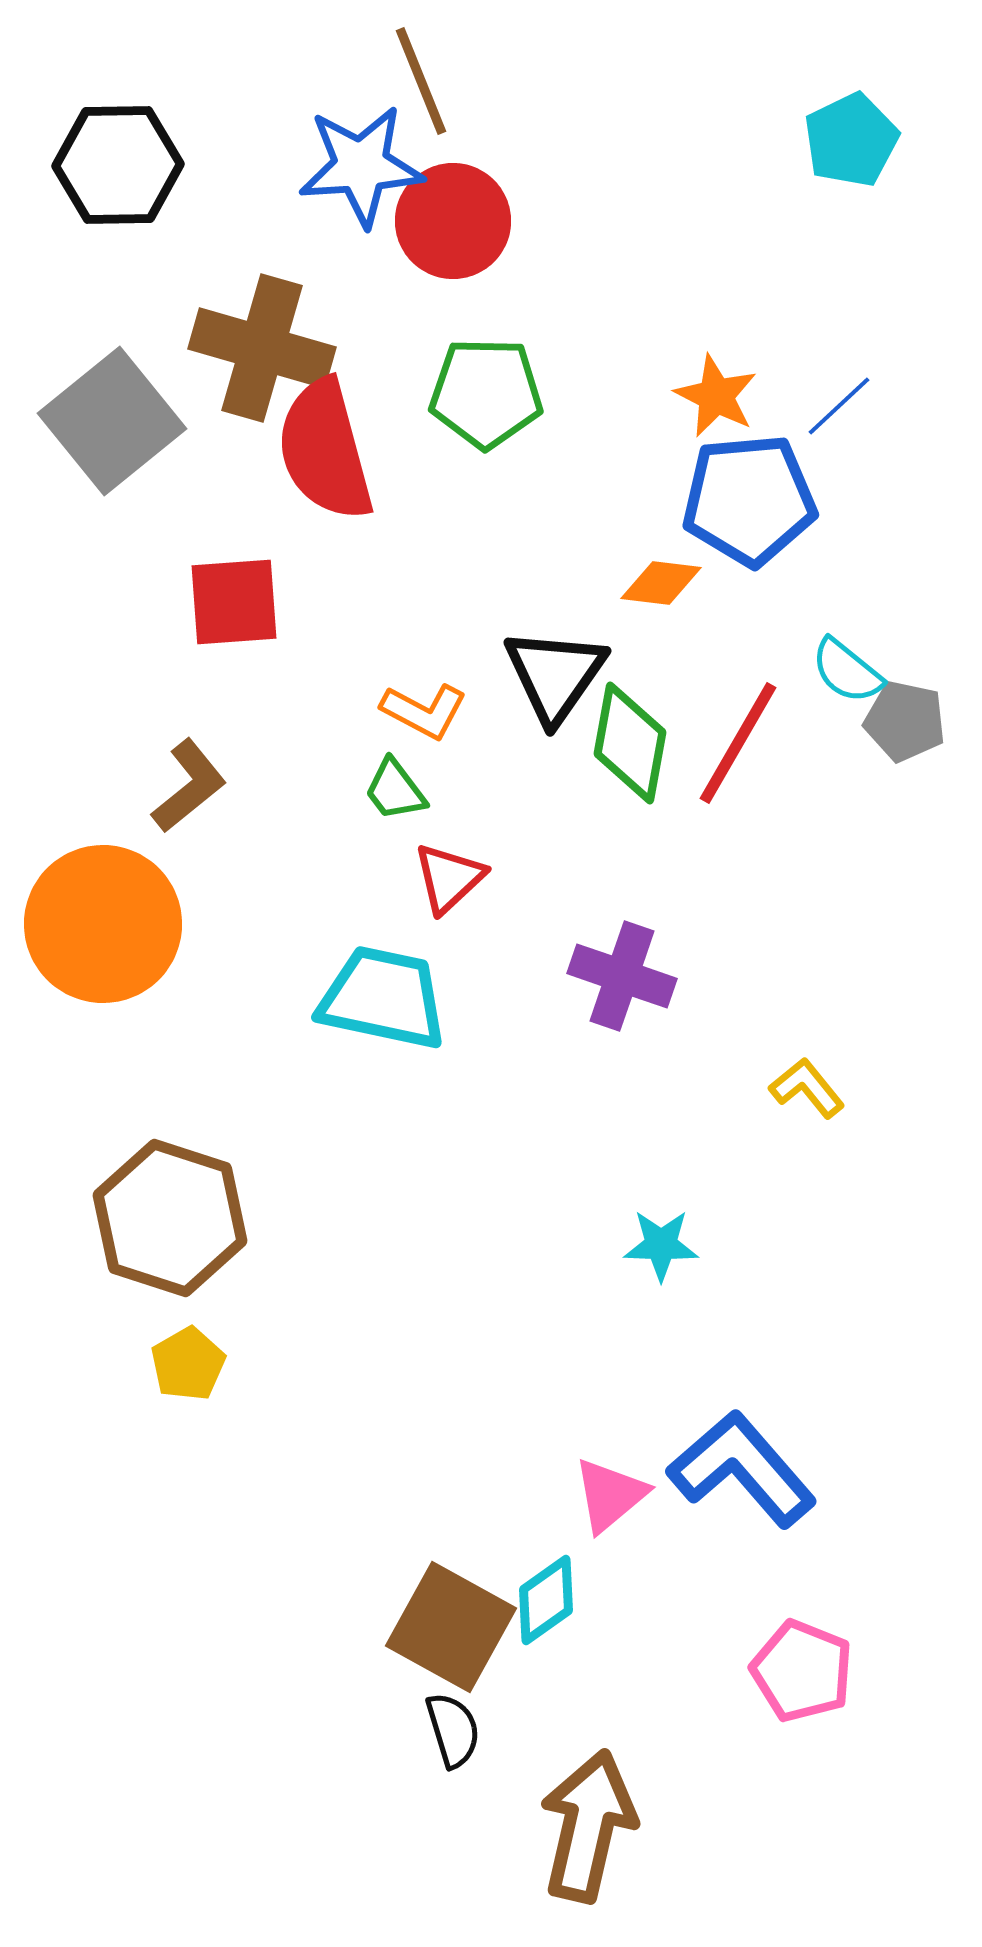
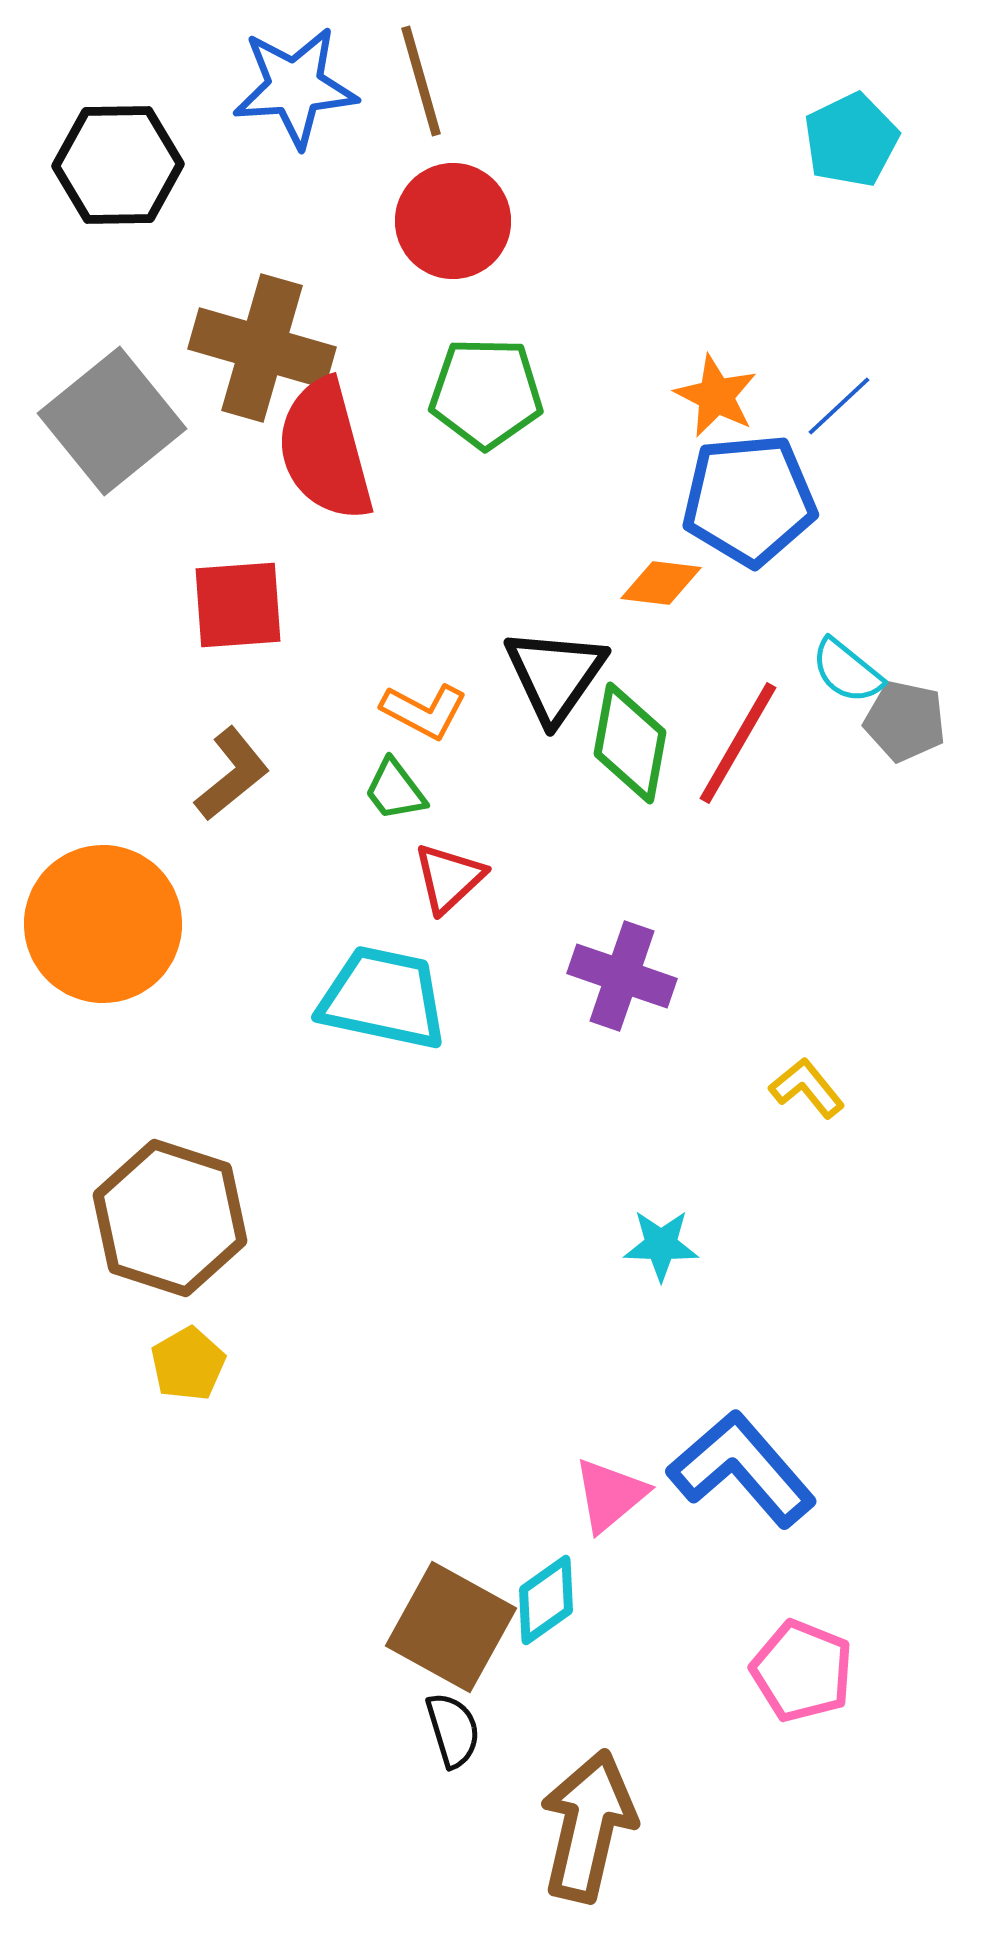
brown line: rotated 6 degrees clockwise
blue star: moved 66 px left, 79 px up
red square: moved 4 px right, 3 px down
brown L-shape: moved 43 px right, 12 px up
